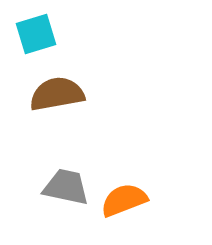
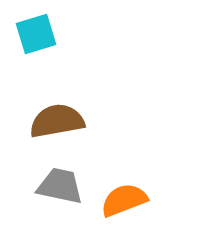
brown semicircle: moved 27 px down
gray trapezoid: moved 6 px left, 1 px up
